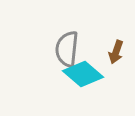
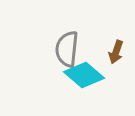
cyan diamond: moved 1 px right, 1 px down
